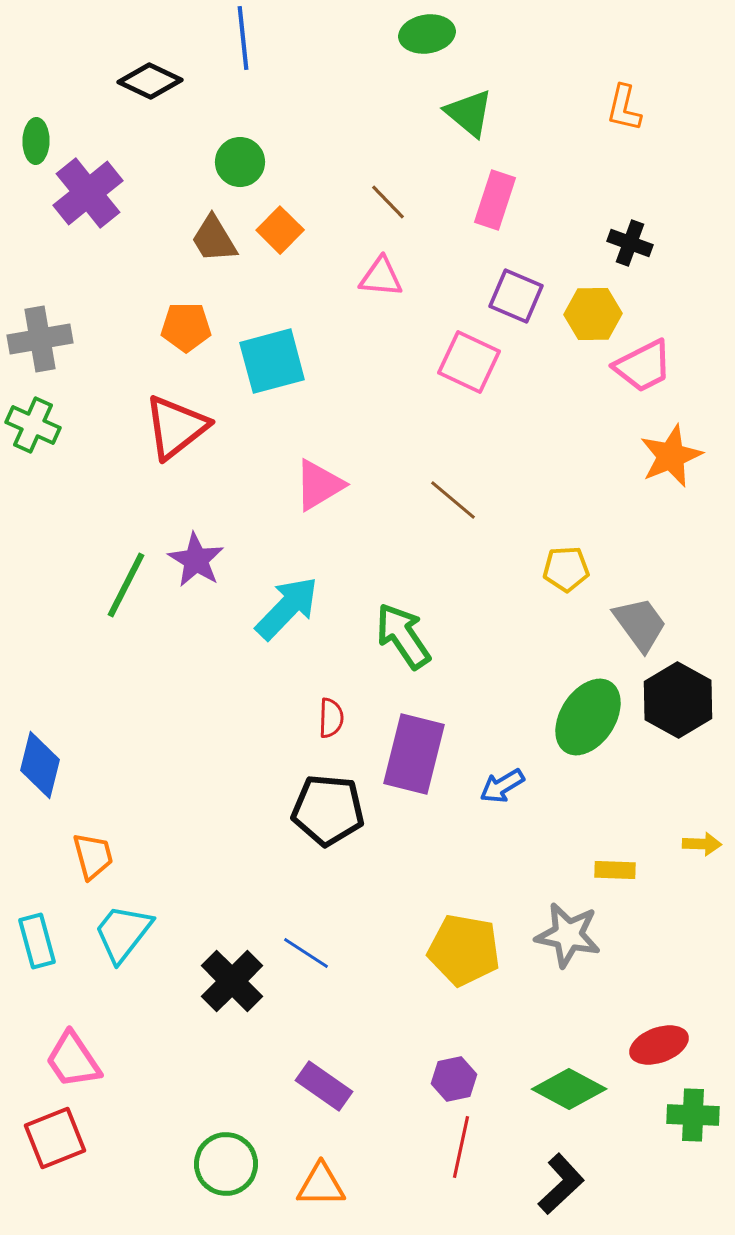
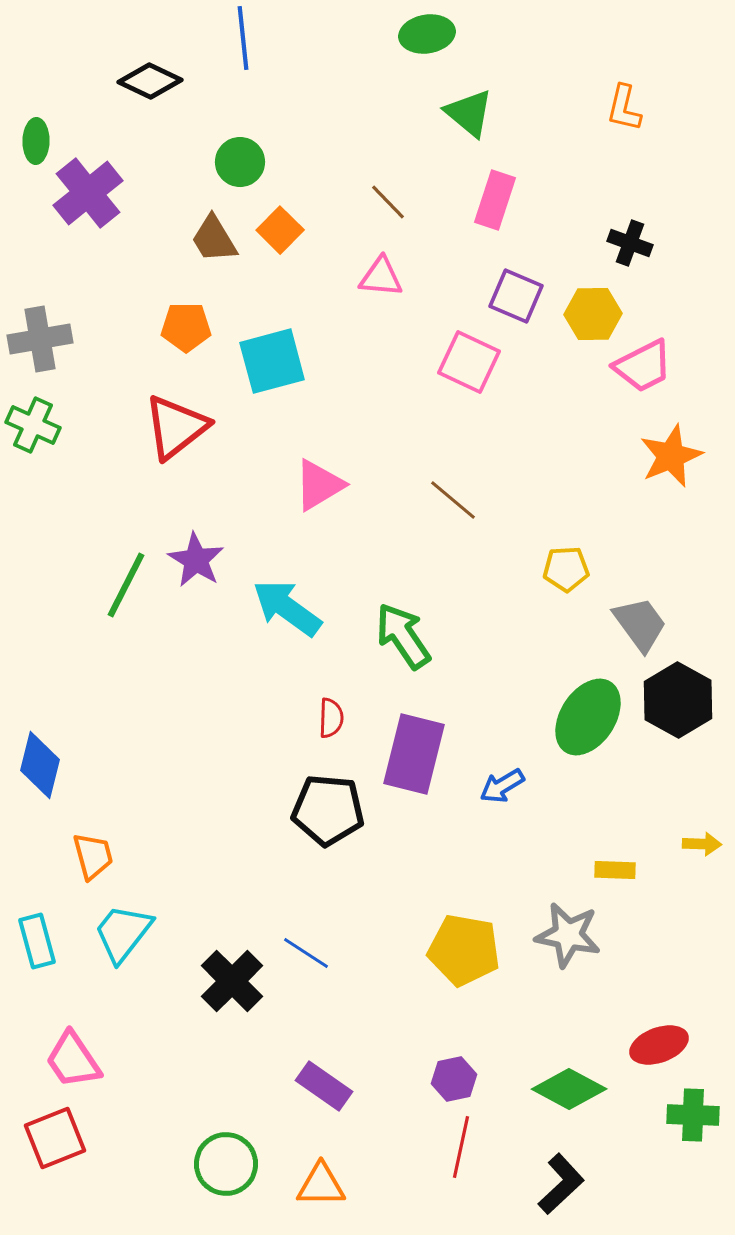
cyan arrow at (287, 608): rotated 98 degrees counterclockwise
